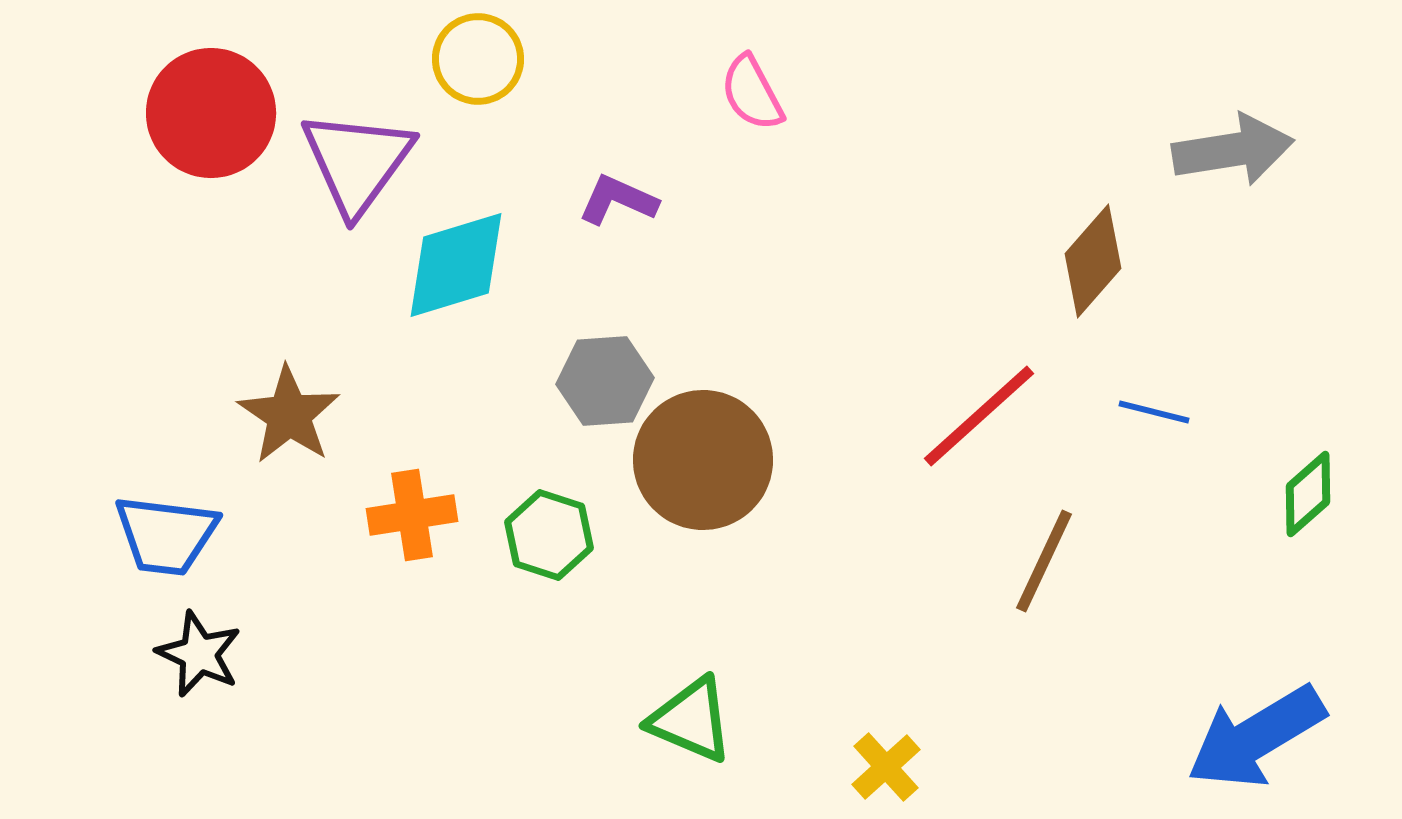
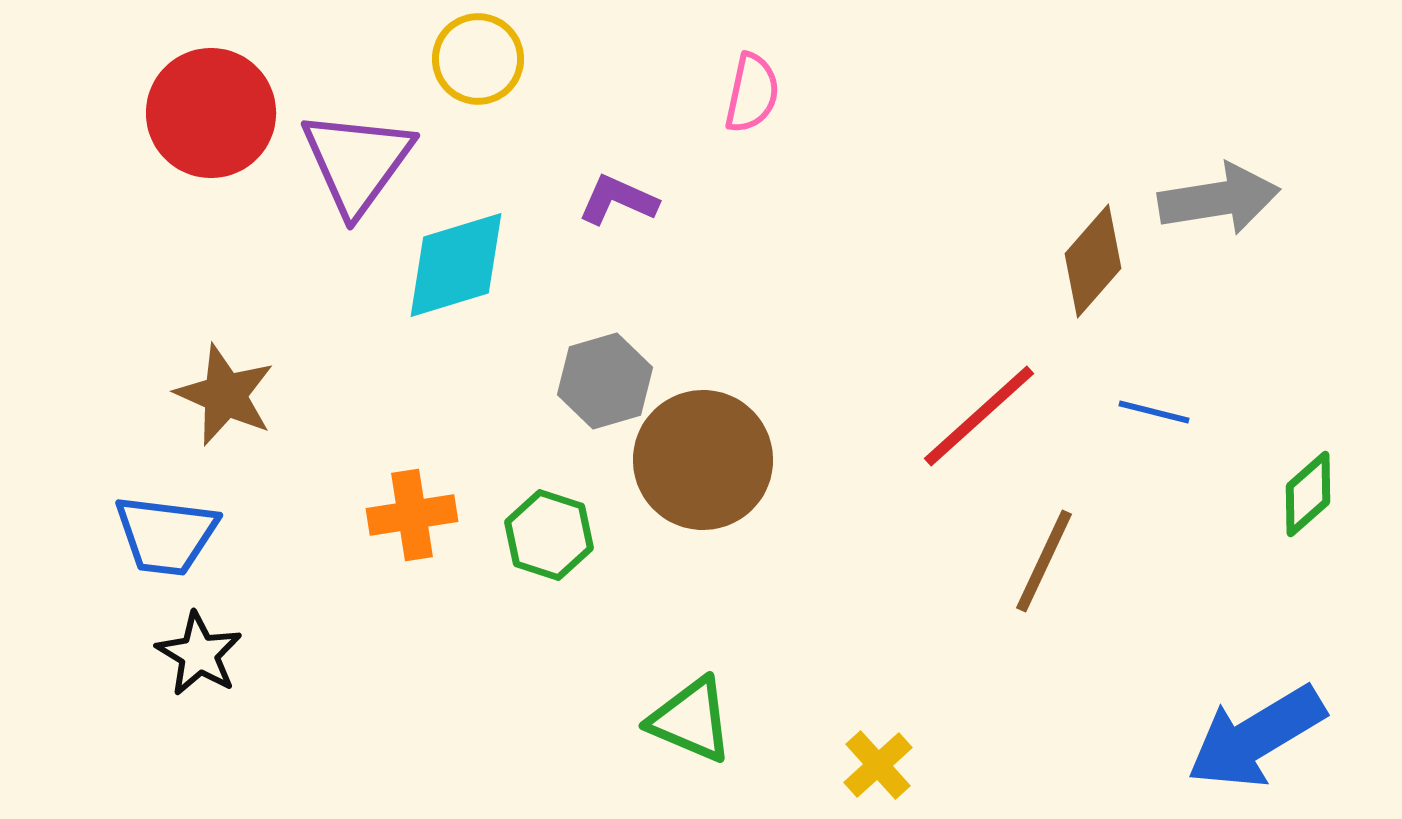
pink semicircle: rotated 140 degrees counterclockwise
gray arrow: moved 14 px left, 49 px down
gray hexagon: rotated 12 degrees counterclockwise
brown star: moved 64 px left, 20 px up; rotated 10 degrees counterclockwise
black star: rotated 6 degrees clockwise
yellow cross: moved 8 px left, 2 px up
